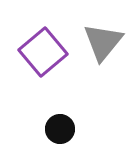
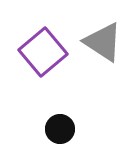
gray triangle: rotated 36 degrees counterclockwise
